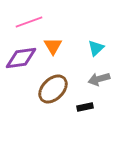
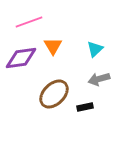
cyan triangle: moved 1 px left, 1 px down
brown ellipse: moved 1 px right, 5 px down
